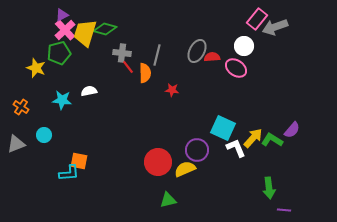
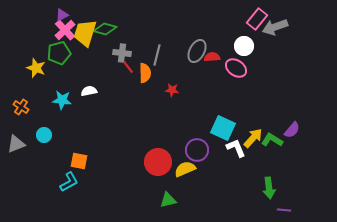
cyan L-shape: moved 9 px down; rotated 25 degrees counterclockwise
